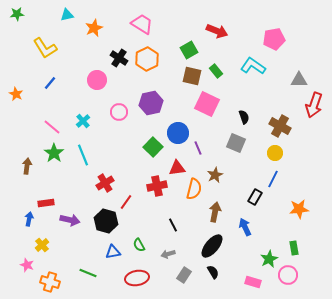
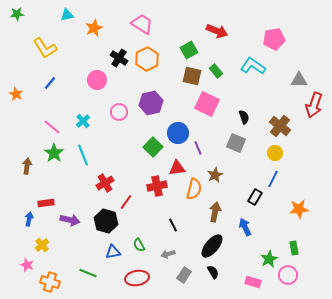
brown cross at (280, 126): rotated 10 degrees clockwise
